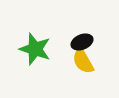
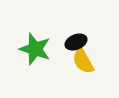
black ellipse: moved 6 px left
